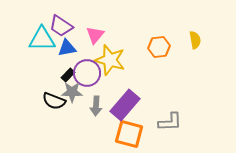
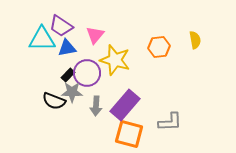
yellow star: moved 5 px right
